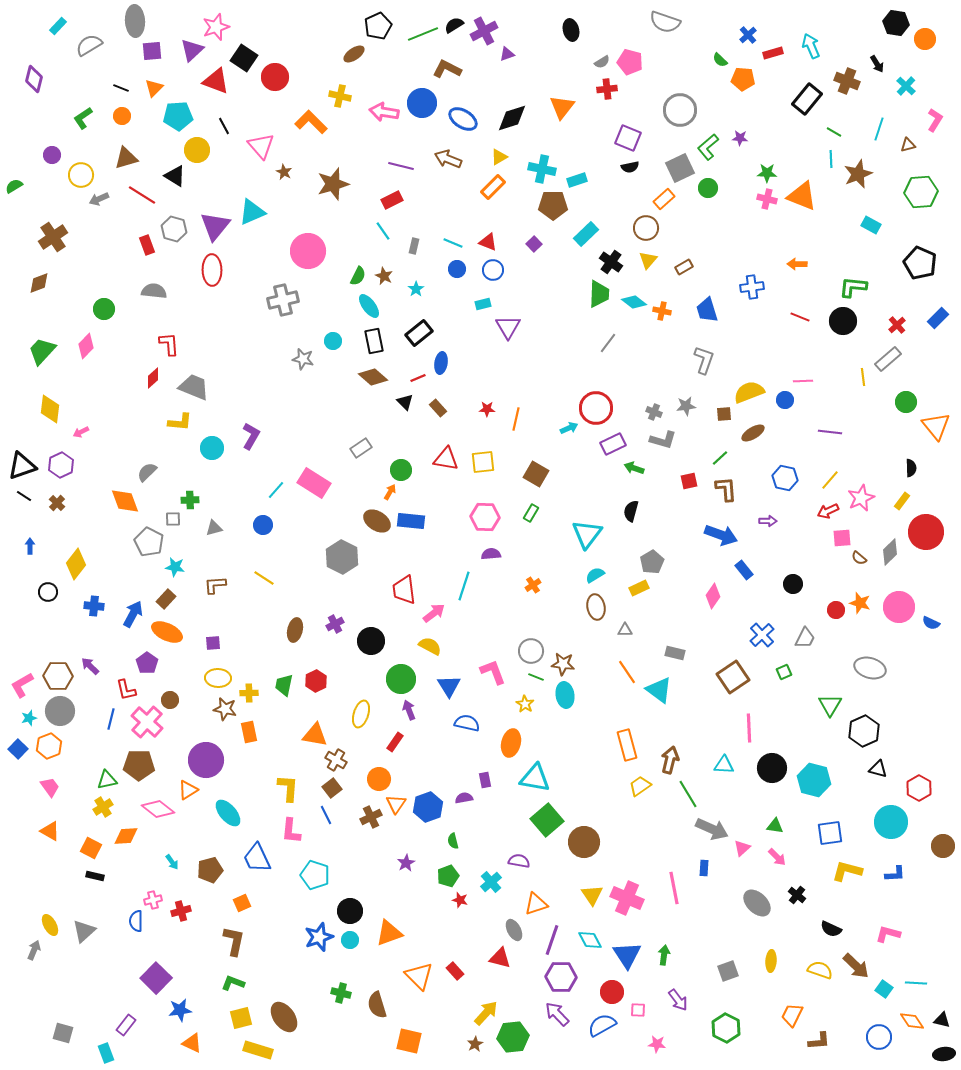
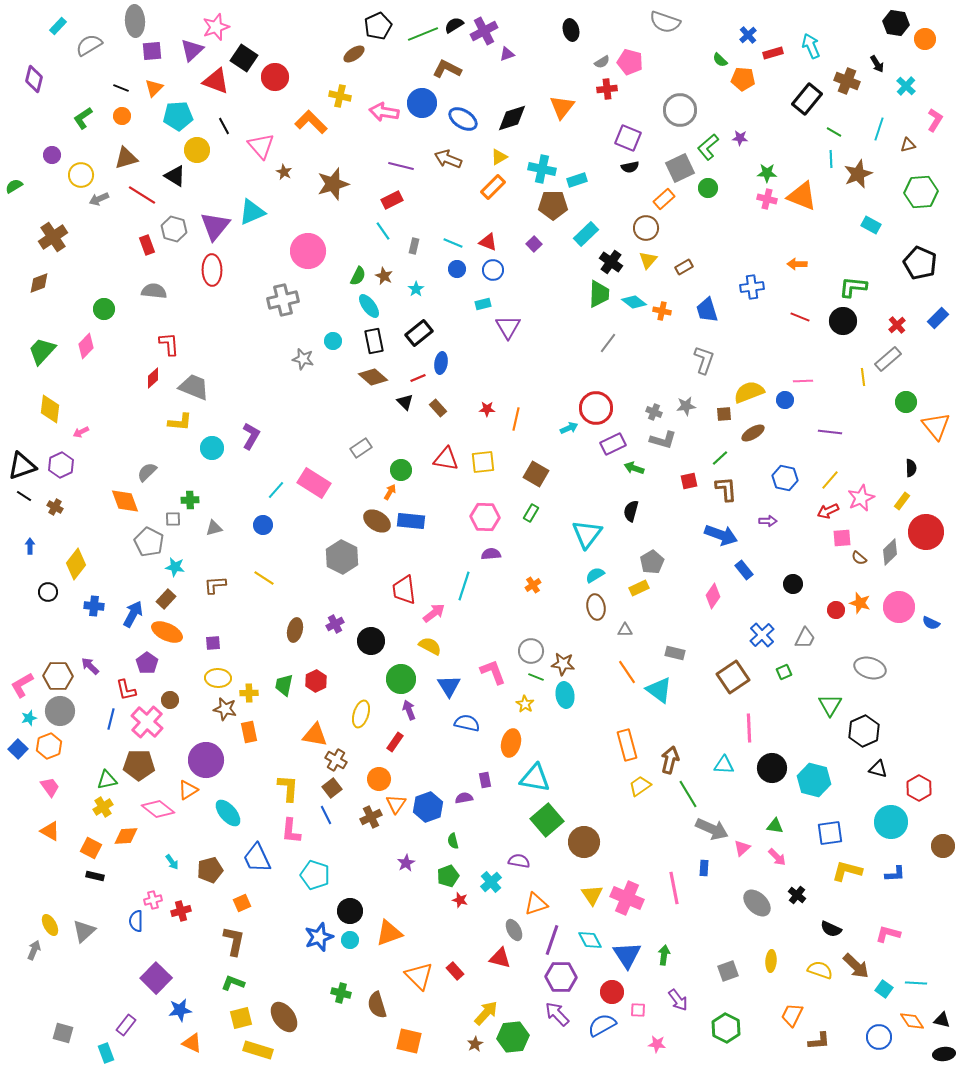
brown cross at (57, 503): moved 2 px left, 4 px down; rotated 14 degrees counterclockwise
